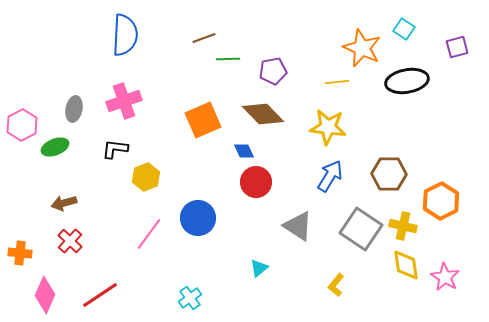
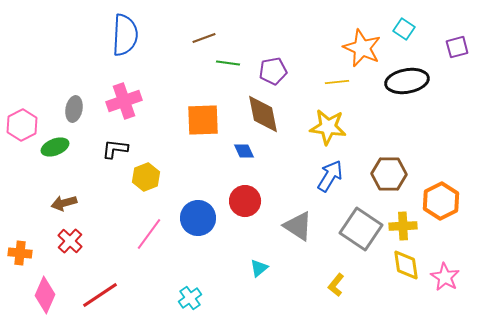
green line: moved 4 px down; rotated 10 degrees clockwise
brown diamond: rotated 33 degrees clockwise
orange square: rotated 21 degrees clockwise
red circle: moved 11 px left, 19 px down
yellow cross: rotated 16 degrees counterclockwise
